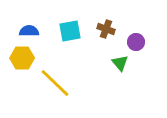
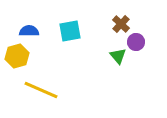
brown cross: moved 15 px right, 5 px up; rotated 24 degrees clockwise
yellow hexagon: moved 5 px left, 2 px up; rotated 15 degrees counterclockwise
green triangle: moved 2 px left, 7 px up
yellow line: moved 14 px left, 7 px down; rotated 20 degrees counterclockwise
